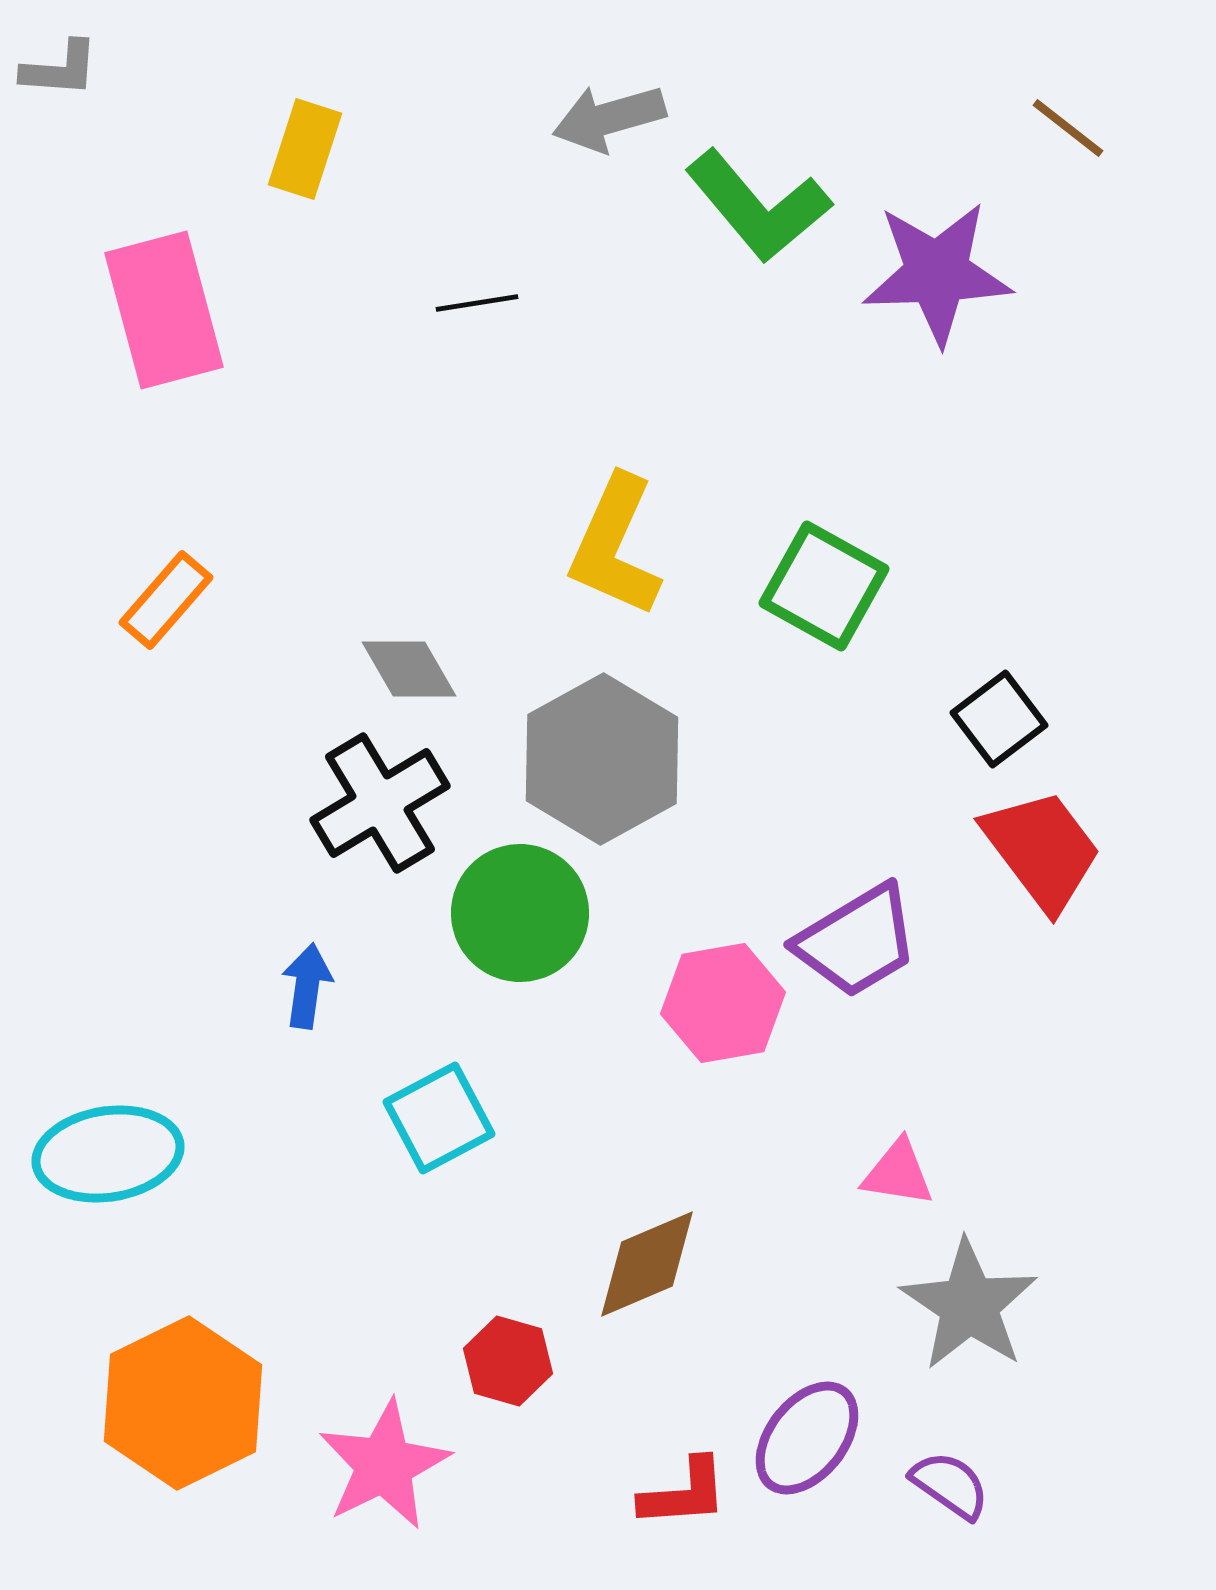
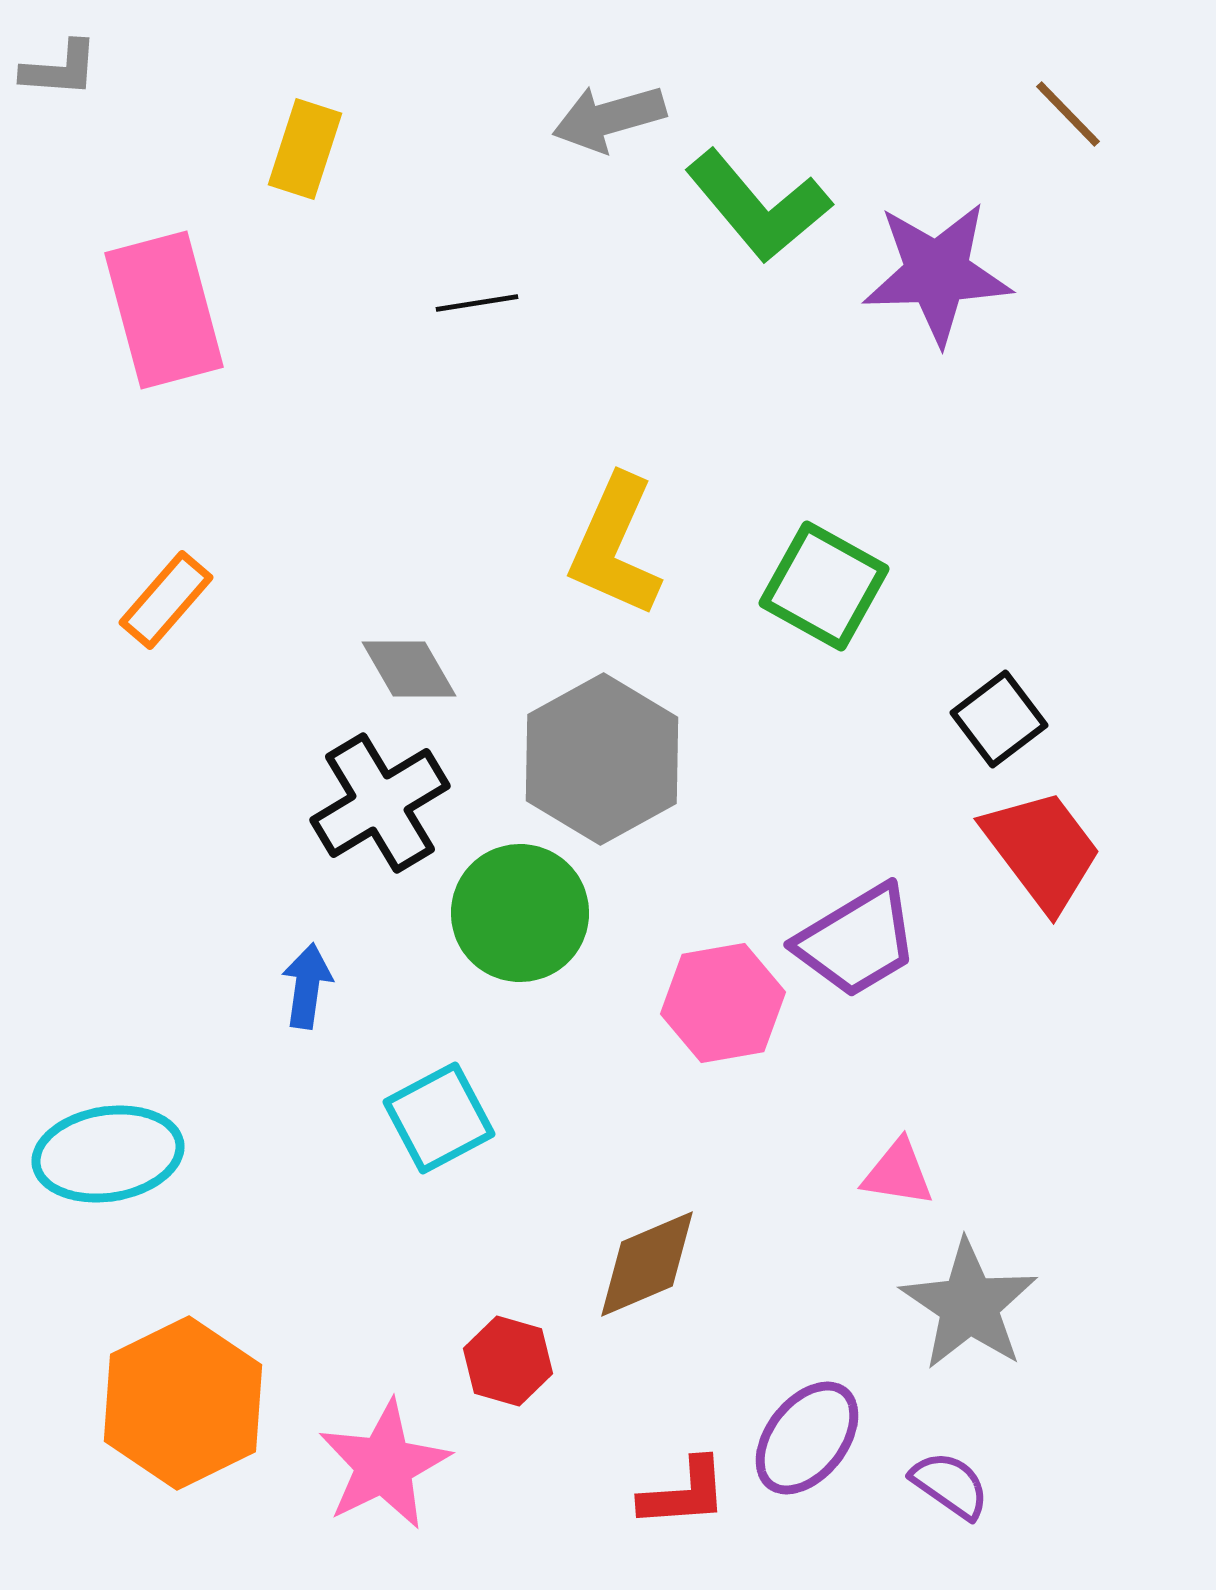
brown line: moved 14 px up; rotated 8 degrees clockwise
